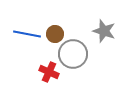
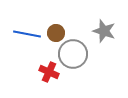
brown circle: moved 1 px right, 1 px up
